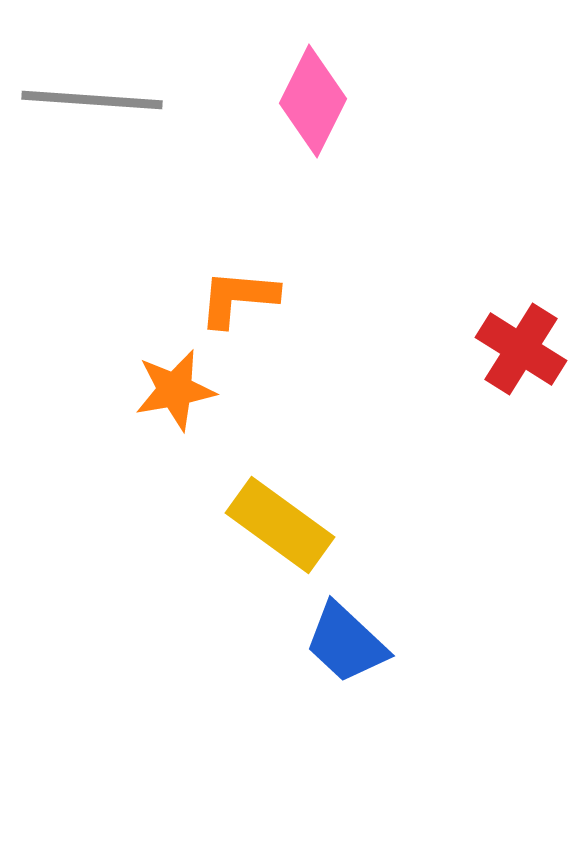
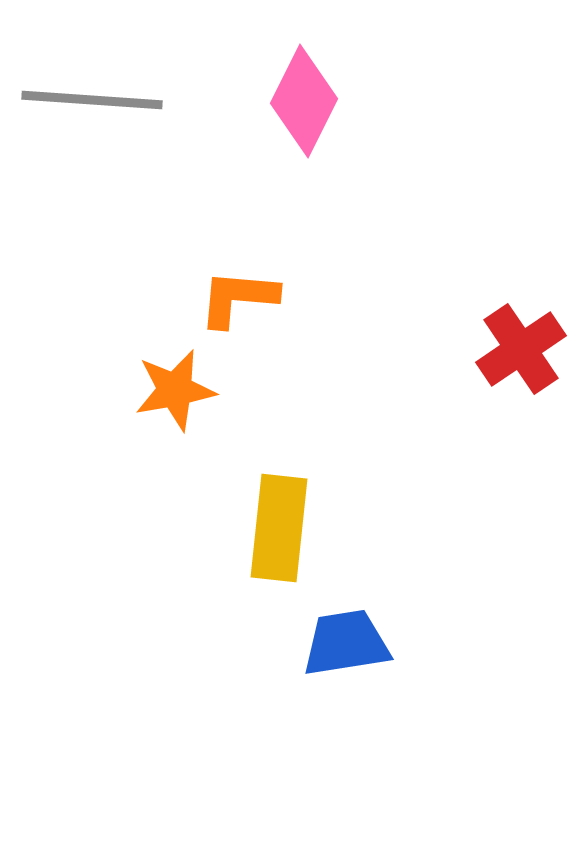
pink diamond: moved 9 px left
red cross: rotated 24 degrees clockwise
yellow rectangle: moved 1 px left, 3 px down; rotated 60 degrees clockwise
blue trapezoid: rotated 128 degrees clockwise
